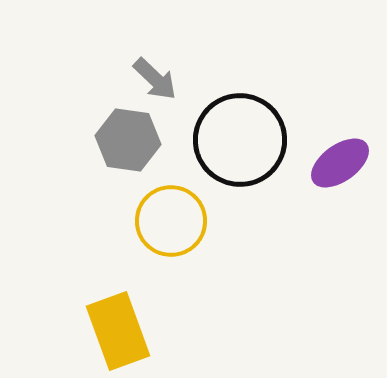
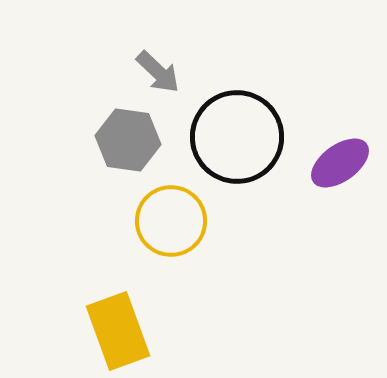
gray arrow: moved 3 px right, 7 px up
black circle: moved 3 px left, 3 px up
